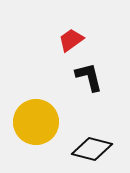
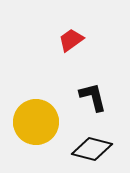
black L-shape: moved 4 px right, 20 px down
